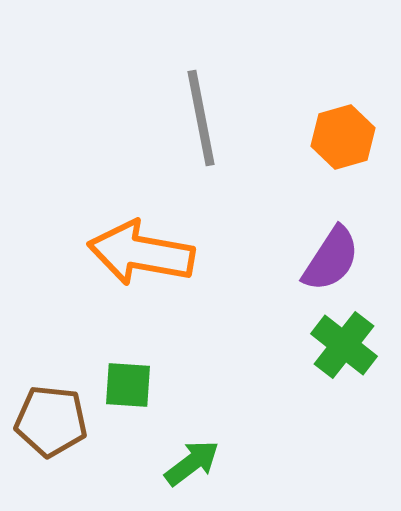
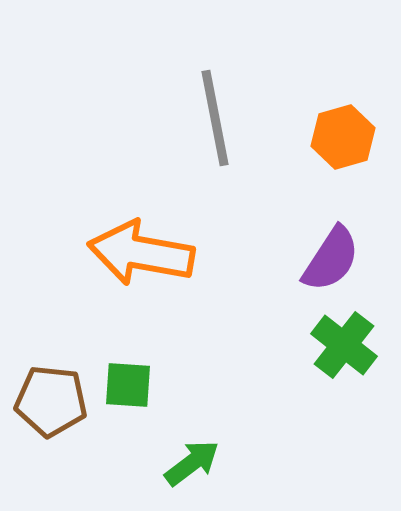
gray line: moved 14 px right
brown pentagon: moved 20 px up
